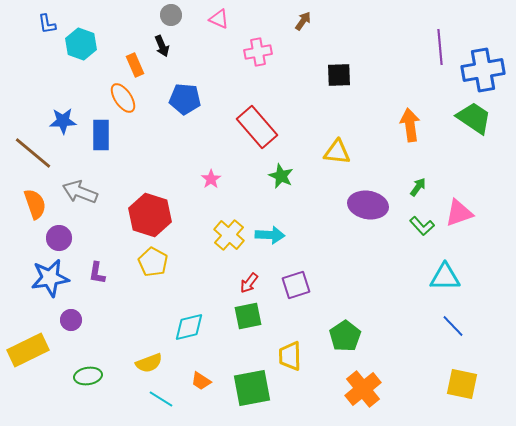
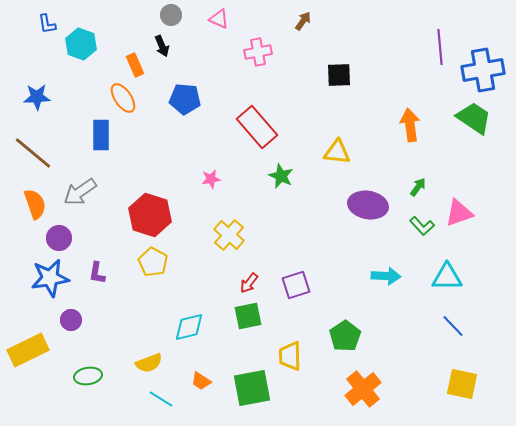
blue star at (63, 121): moved 26 px left, 24 px up
pink star at (211, 179): rotated 24 degrees clockwise
gray arrow at (80, 192): rotated 56 degrees counterclockwise
cyan arrow at (270, 235): moved 116 px right, 41 px down
cyan triangle at (445, 277): moved 2 px right
